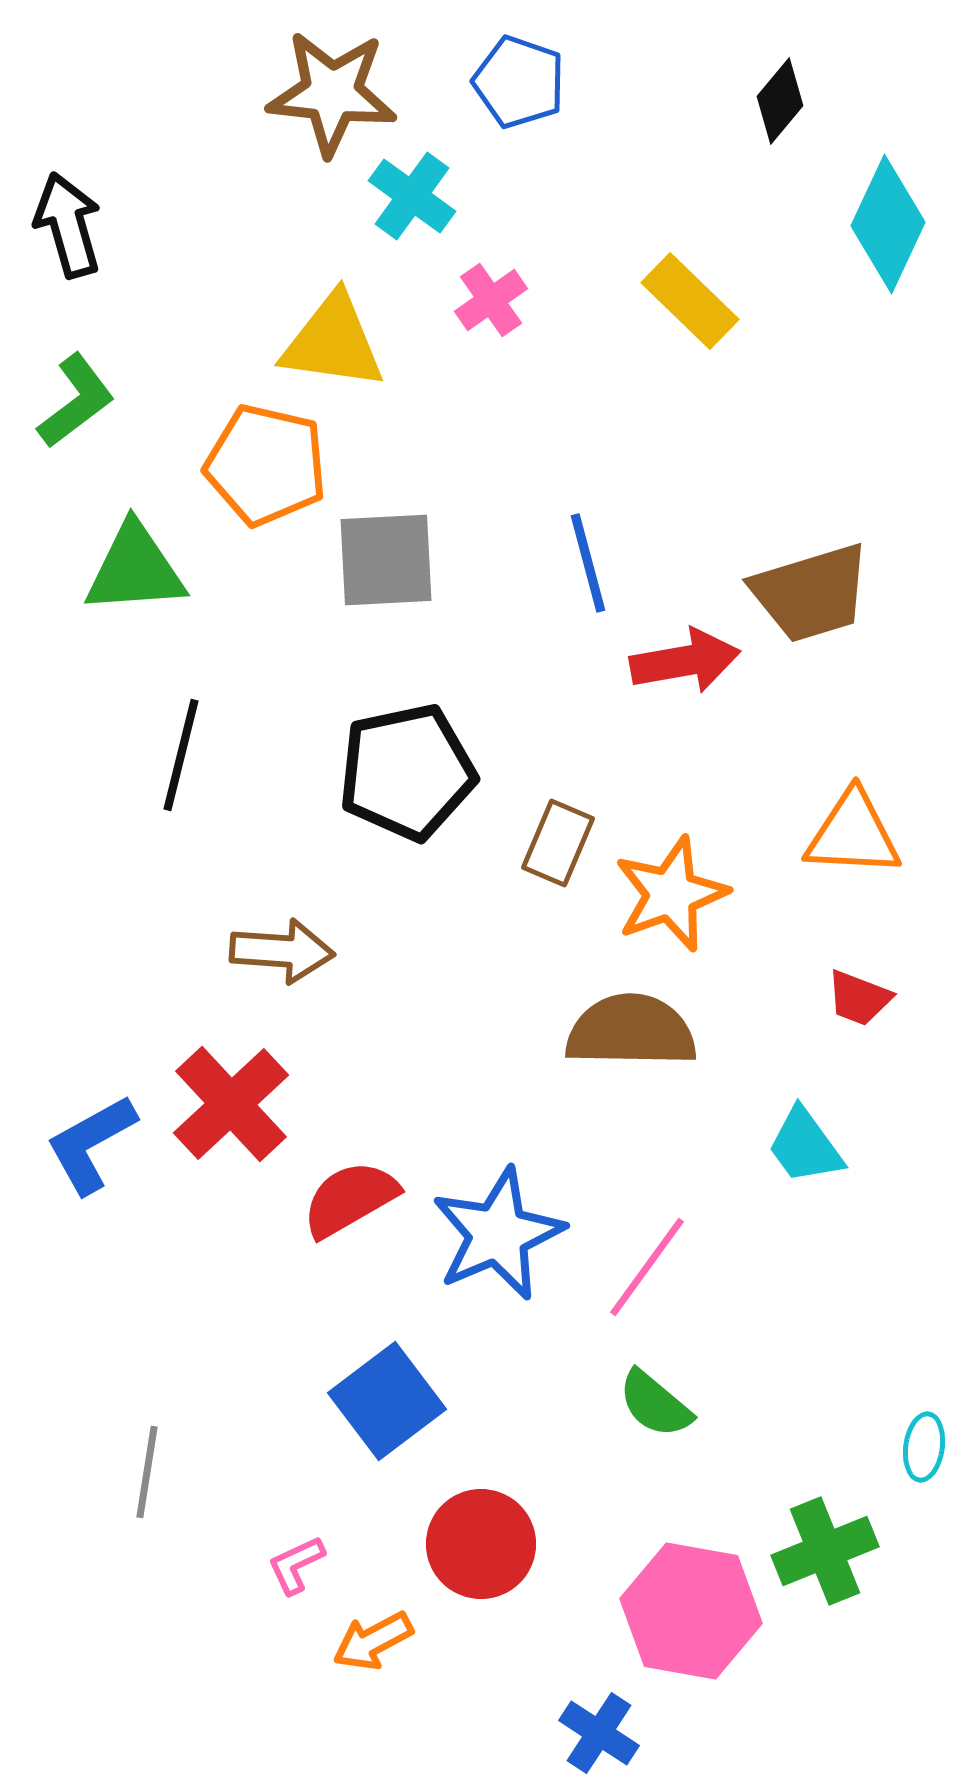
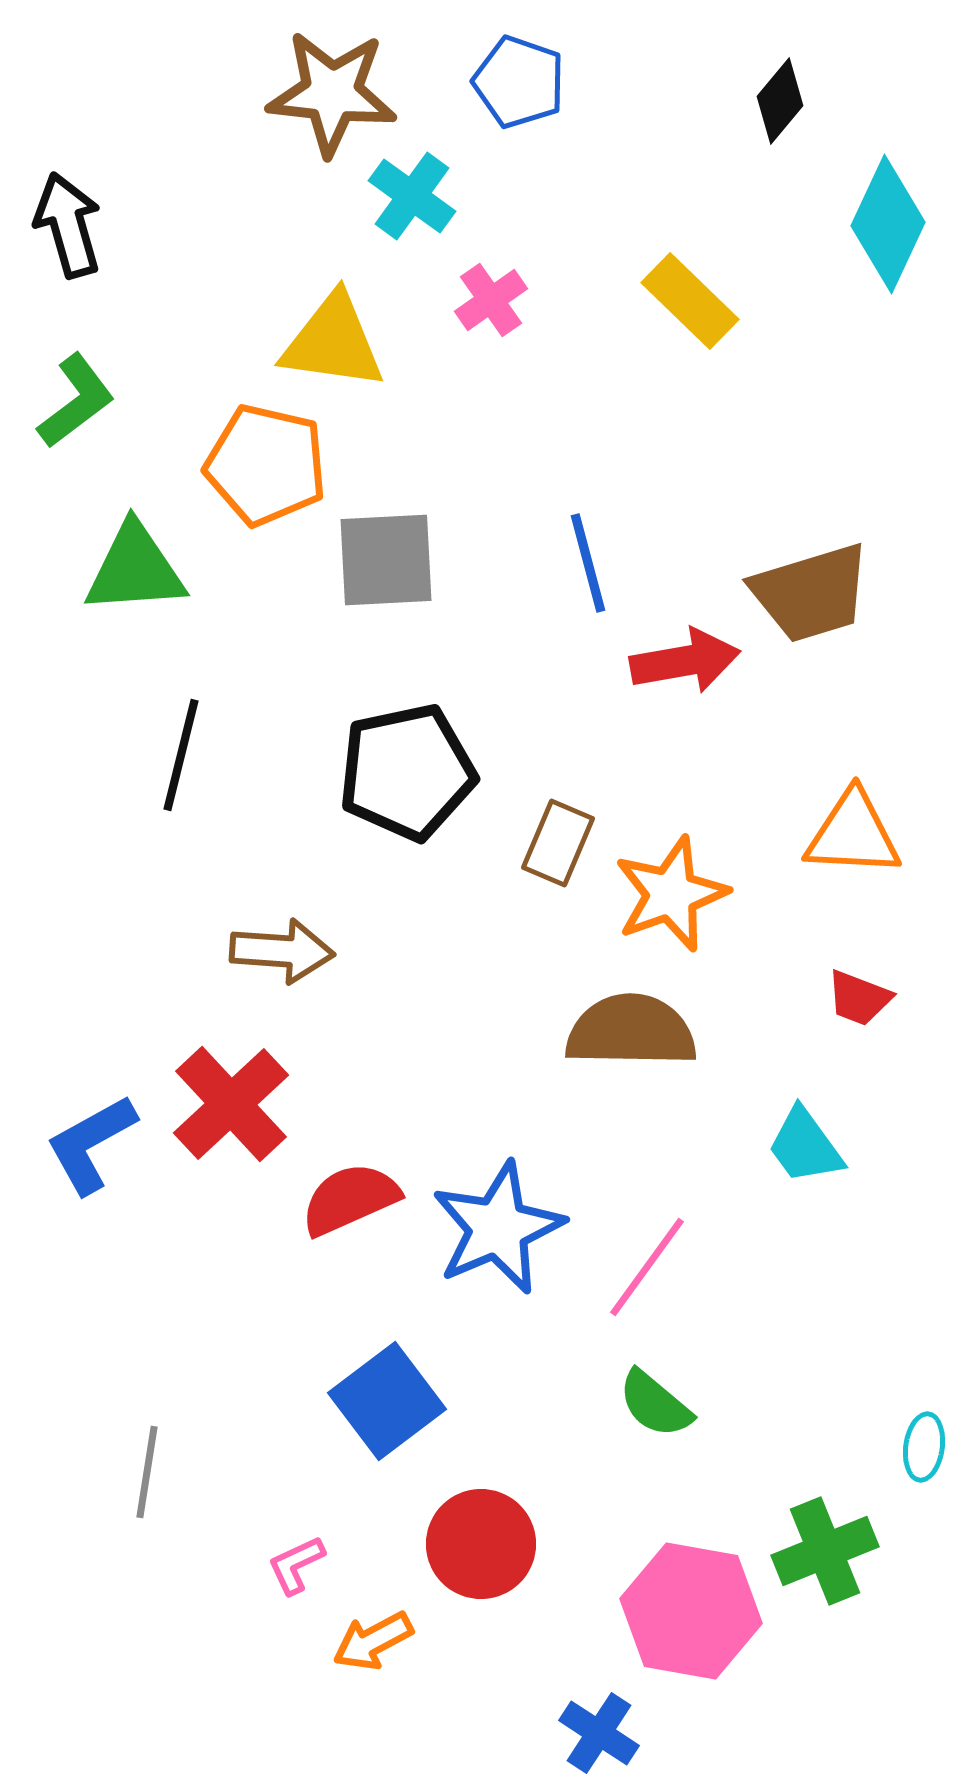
red semicircle: rotated 6 degrees clockwise
blue star: moved 6 px up
